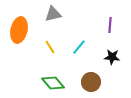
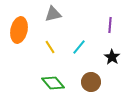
black star: rotated 28 degrees clockwise
